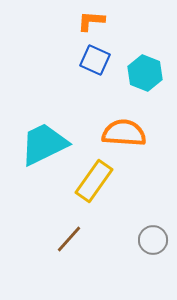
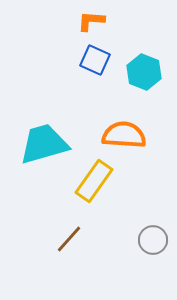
cyan hexagon: moved 1 px left, 1 px up
orange semicircle: moved 2 px down
cyan trapezoid: rotated 10 degrees clockwise
